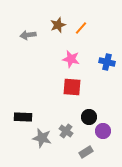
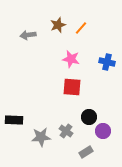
black rectangle: moved 9 px left, 3 px down
gray star: moved 1 px left, 1 px up; rotated 18 degrees counterclockwise
